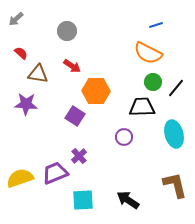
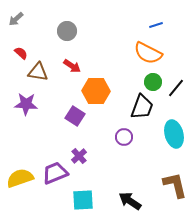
brown triangle: moved 2 px up
black trapezoid: rotated 112 degrees clockwise
black arrow: moved 2 px right, 1 px down
